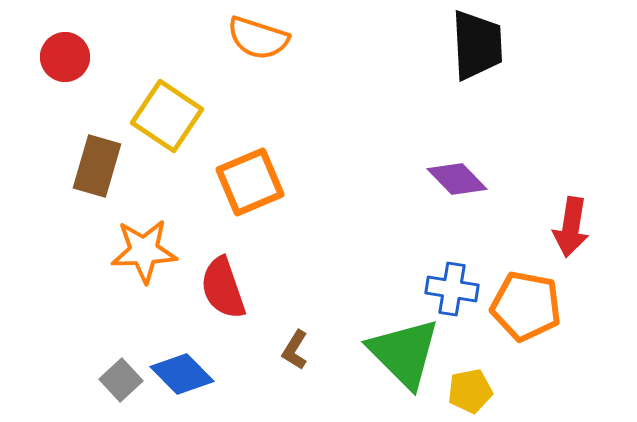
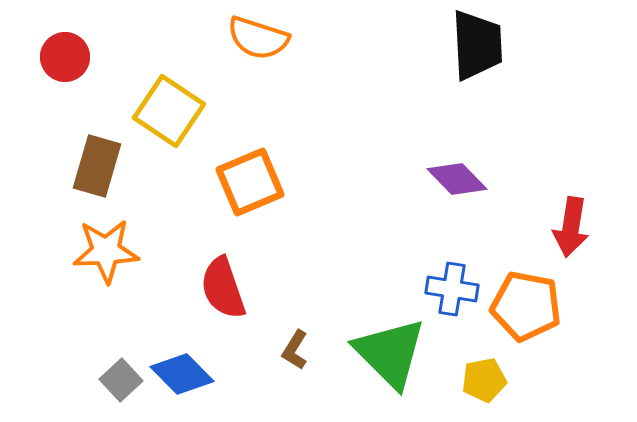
yellow square: moved 2 px right, 5 px up
orange star: moved 38 px left
green triangle: moved 14 px left
yellow pentagon: moved 14 px right, 11 px up
